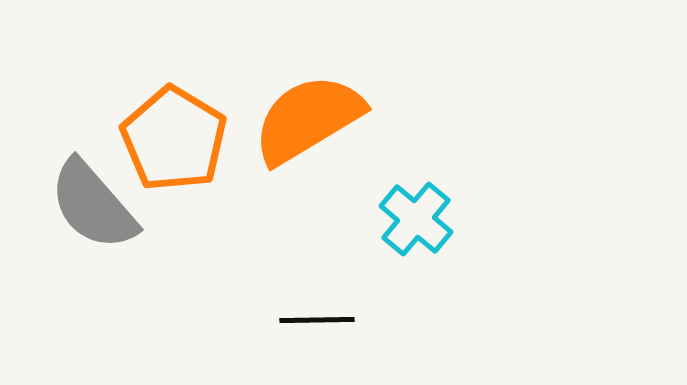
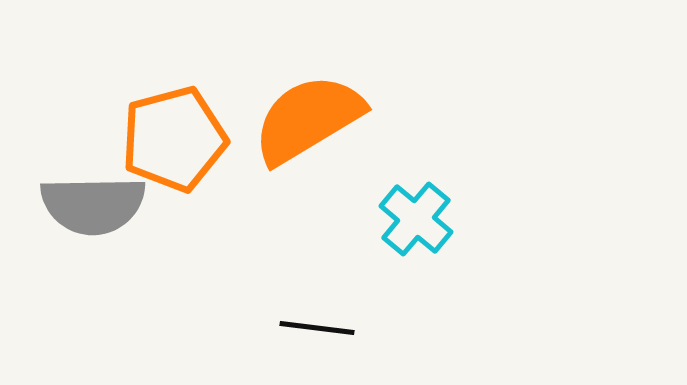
orange pentagon: rotated 26 degrees clockwise
gray semicircle: rotated 50 degrees counterclockwise
black line: moved 8 px down; rotated 8 degrees clockwise
